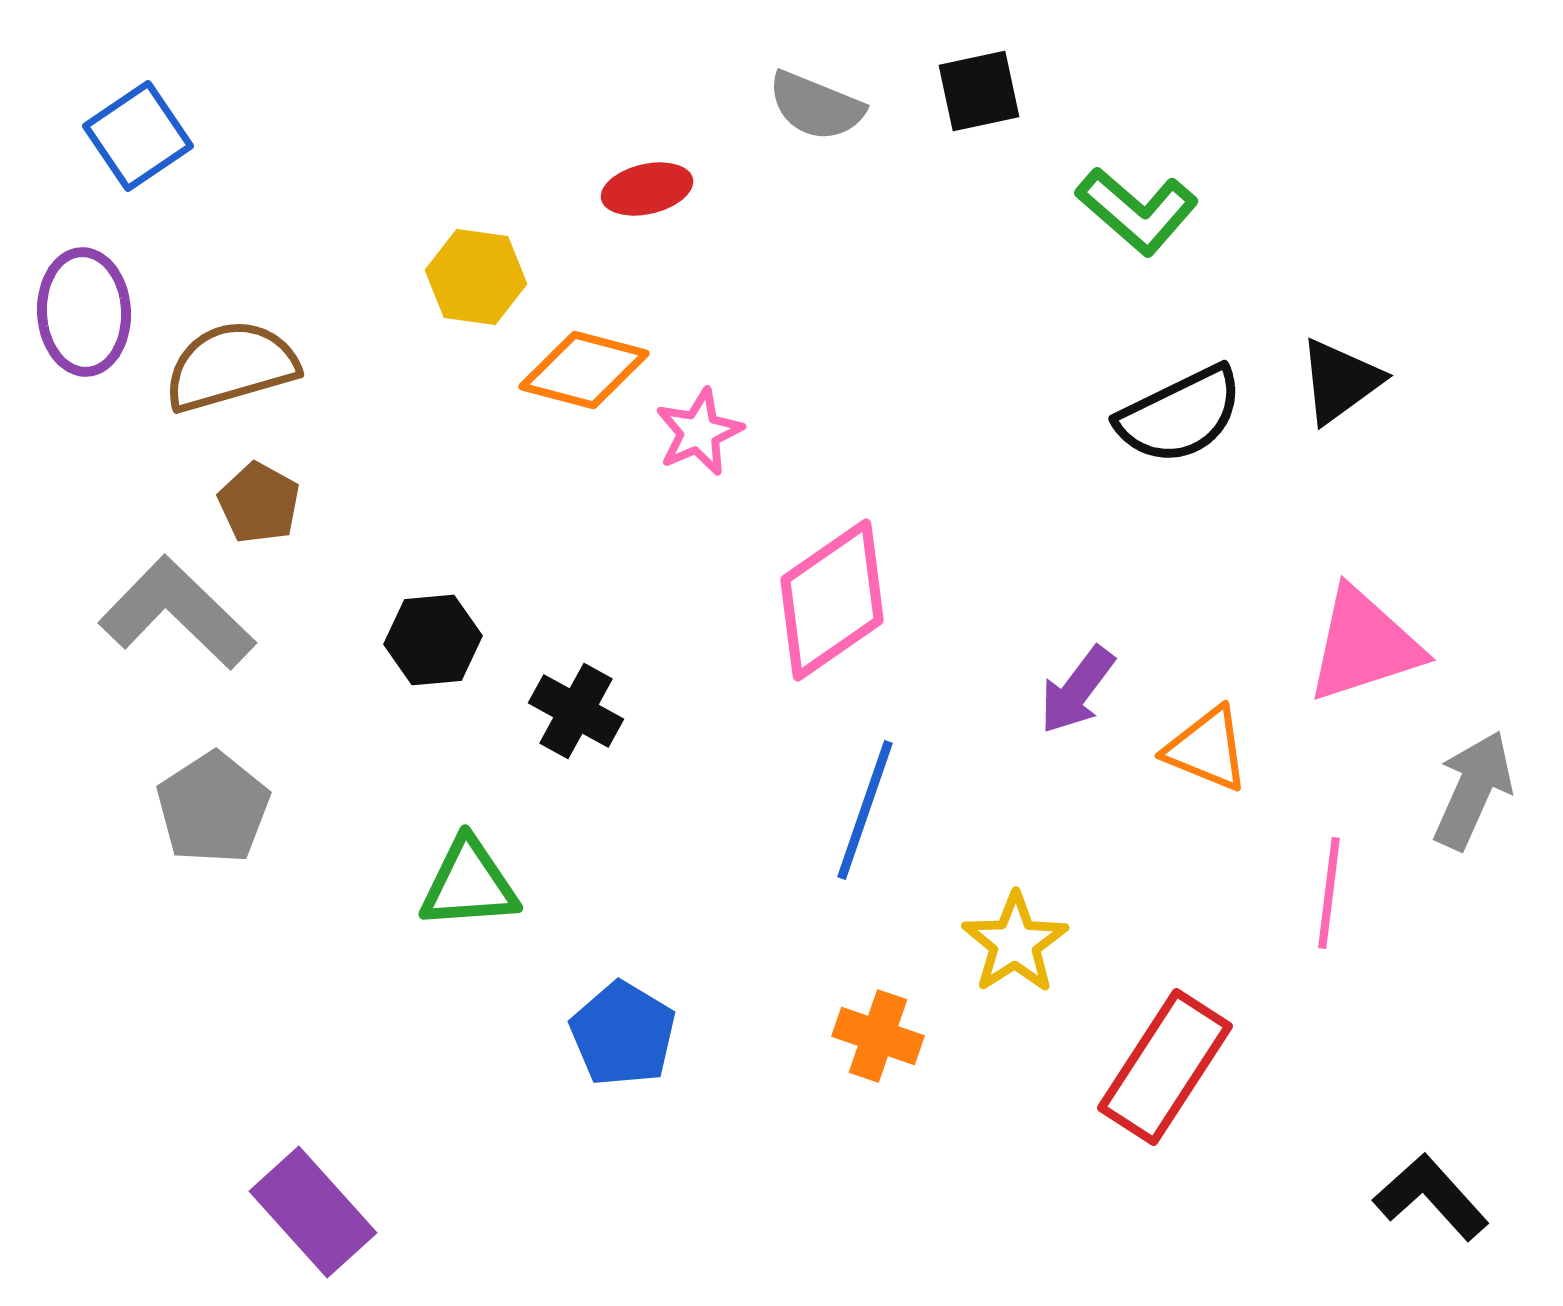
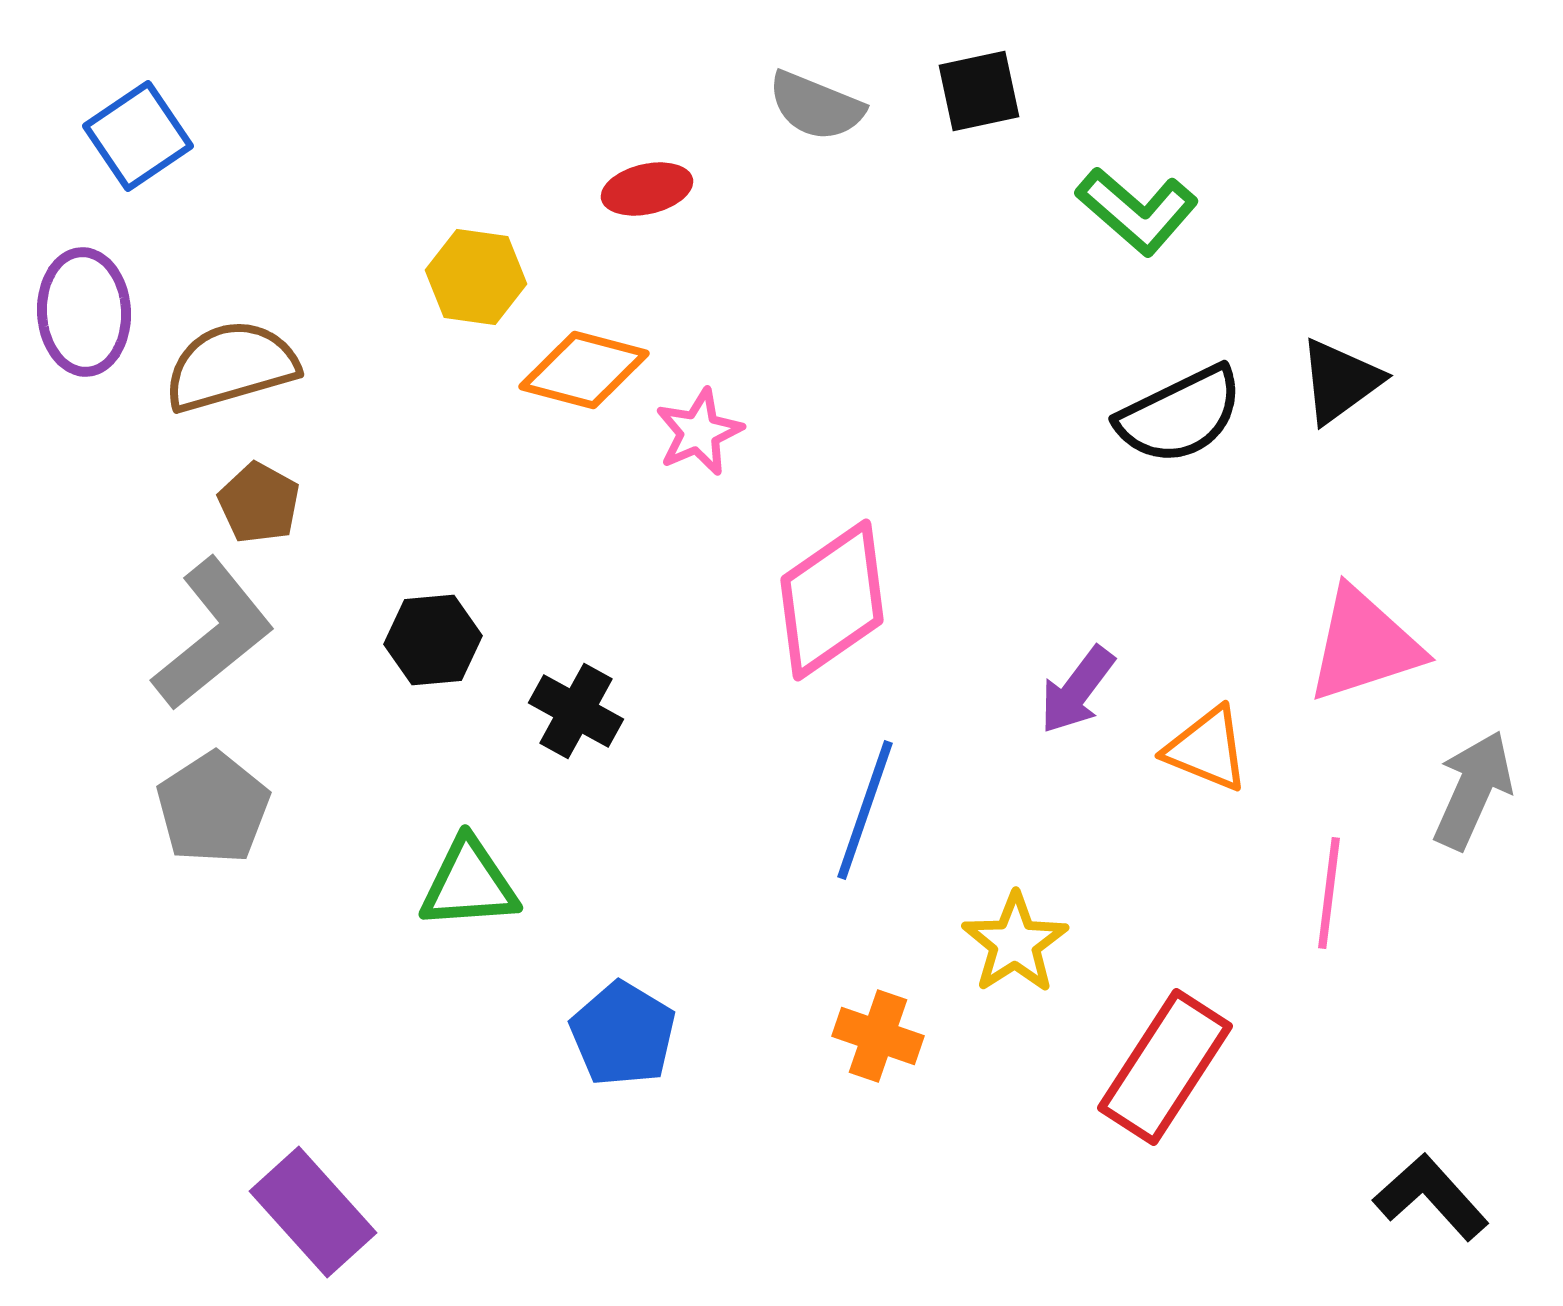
gray L-shape: moved 36 px right, 21 px down; rotated 97 degrees clockwise
